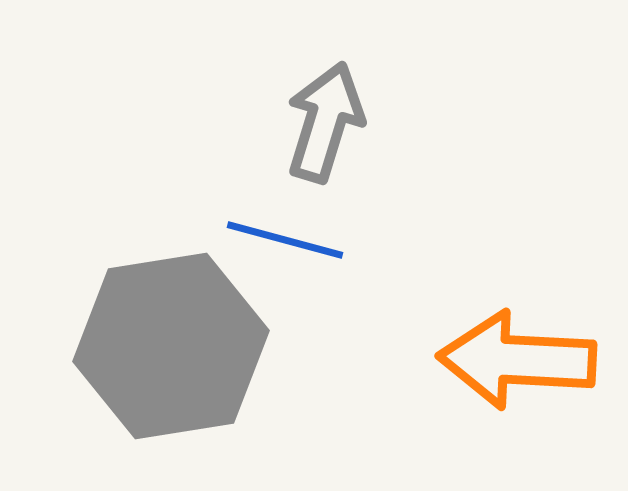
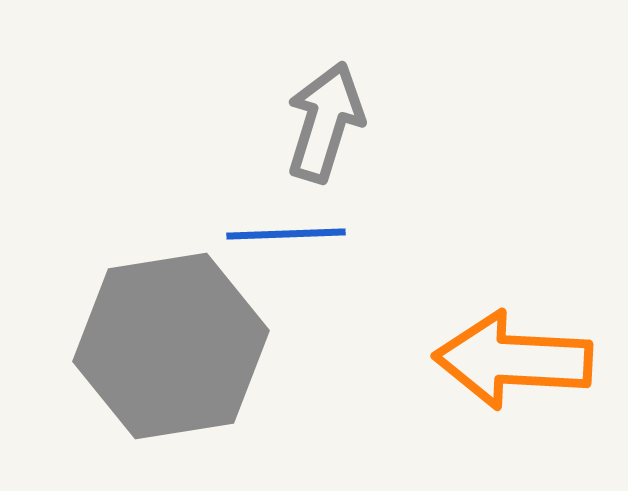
blue line: moved 1 px right, 6 px up; rotated 17 degrees counterclockwise
orange arrow: moved 4 px left
